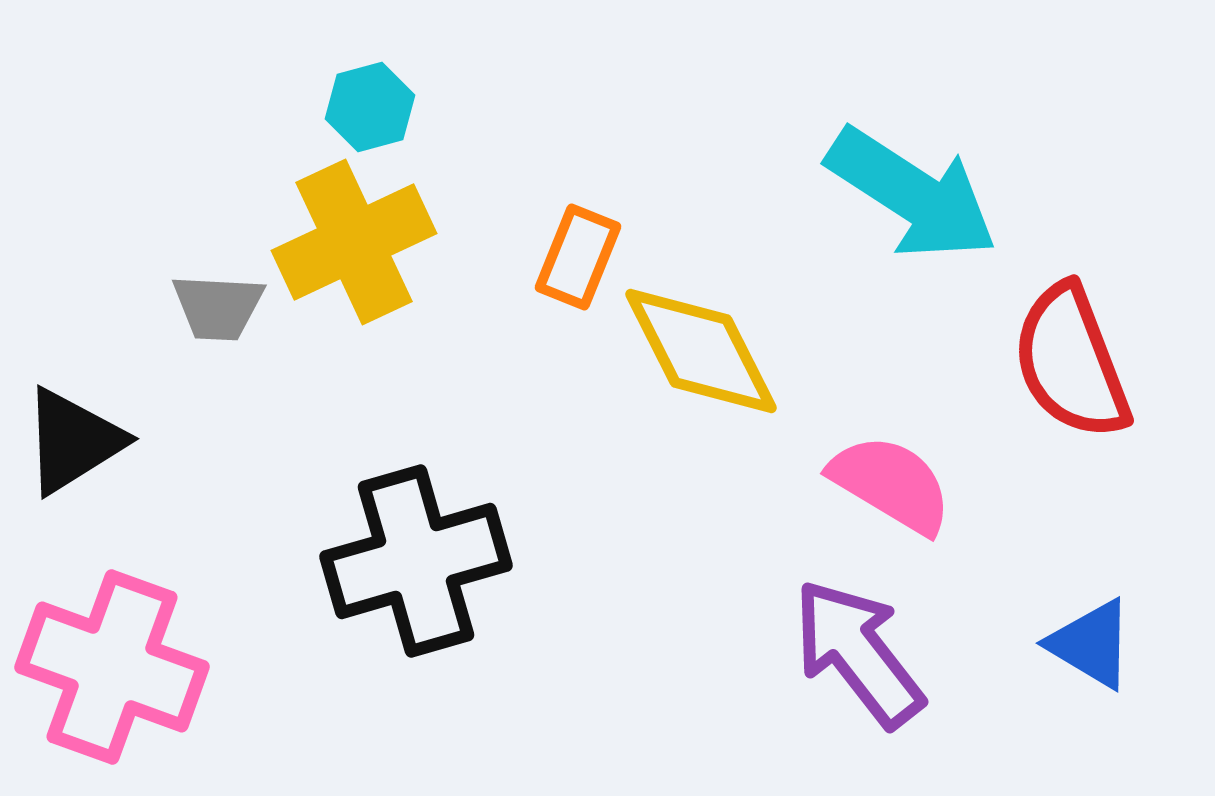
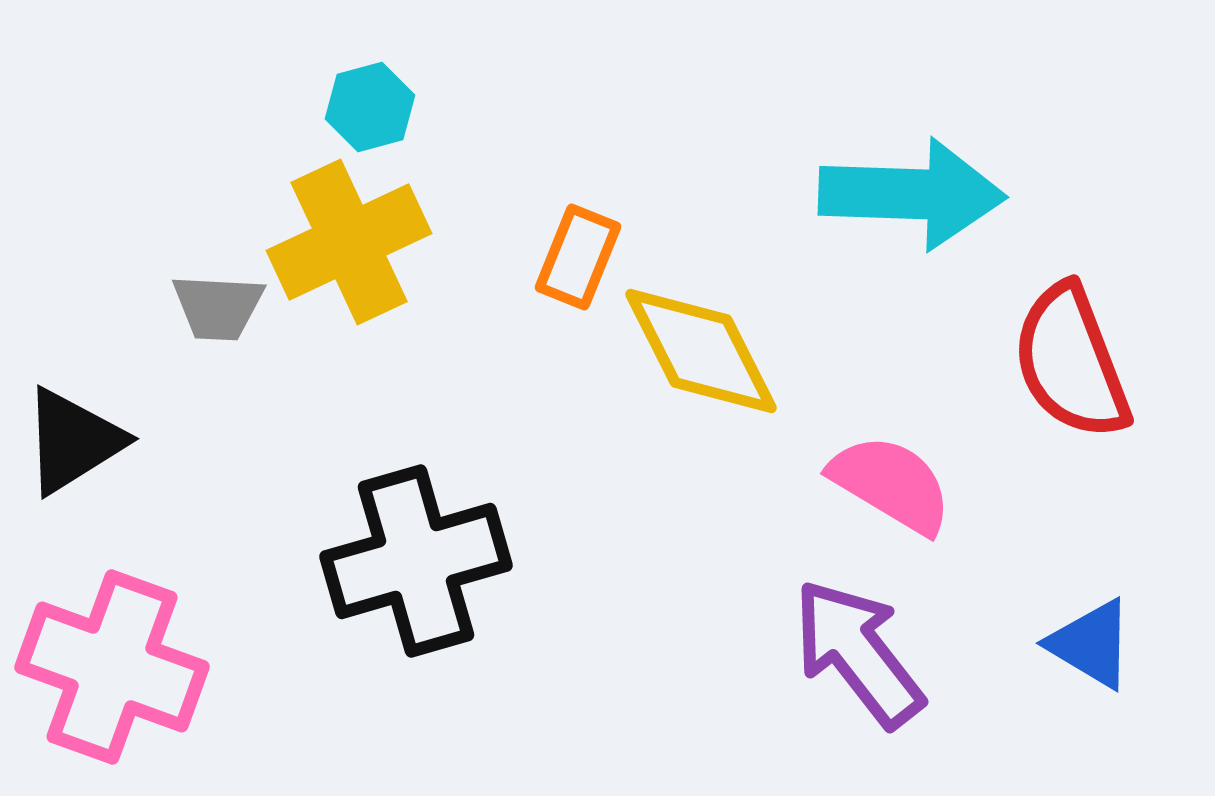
cyan arrow: rotated 31 degrees counterclockwise
yellow cross: moved 5 px left
